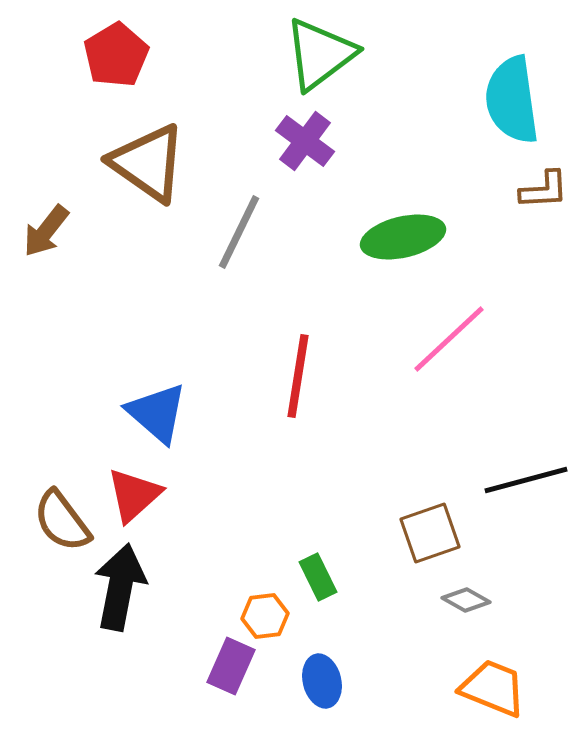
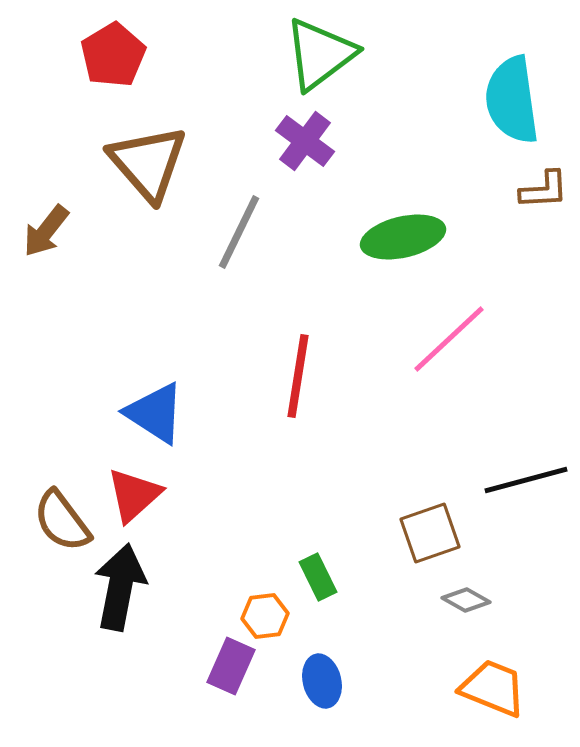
red pentagon: moved 3 px left
brown triangle: rotated 14 degrees clockwise
blue triangle: moved 2 px left; rotated 8 degrees counterclockwise
